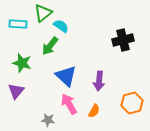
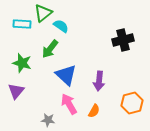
cyan rectangle: moved 4 px right
green arrow: moved 3 px down
blue triangle: moved 1 px up
